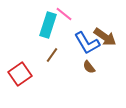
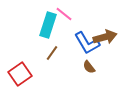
brown arrow: rotated 50 degrees counterclockwise
brown line: moved 2 px up
